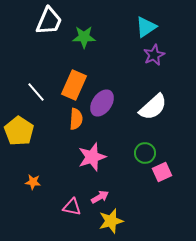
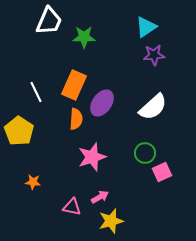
purple star: rotated 20 degrees clockwise
white line: rotated 15 degrees clockwise
